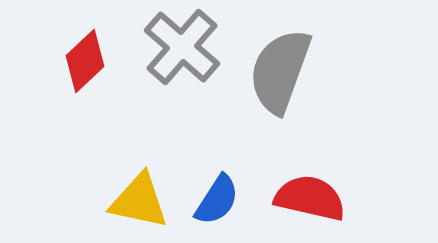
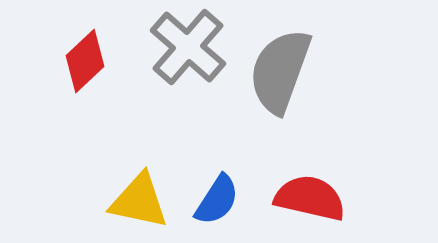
gray cross: moved 6 px right
